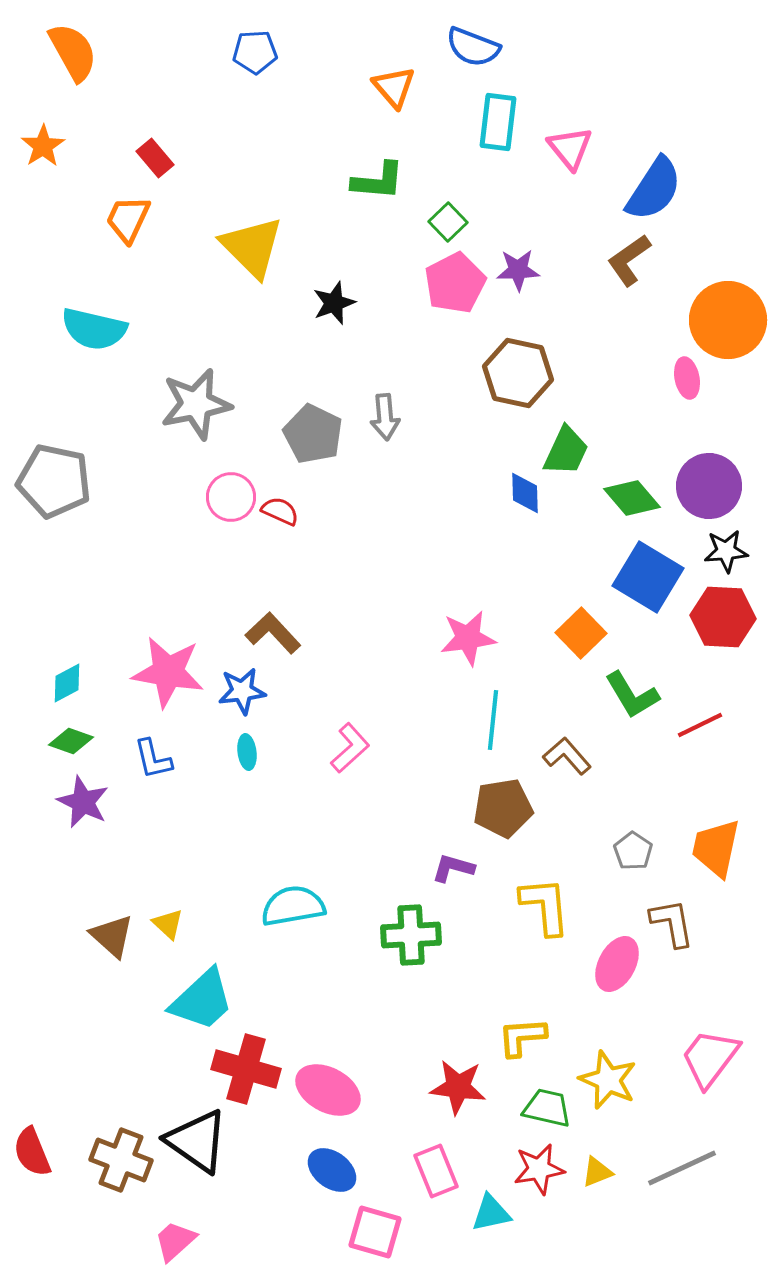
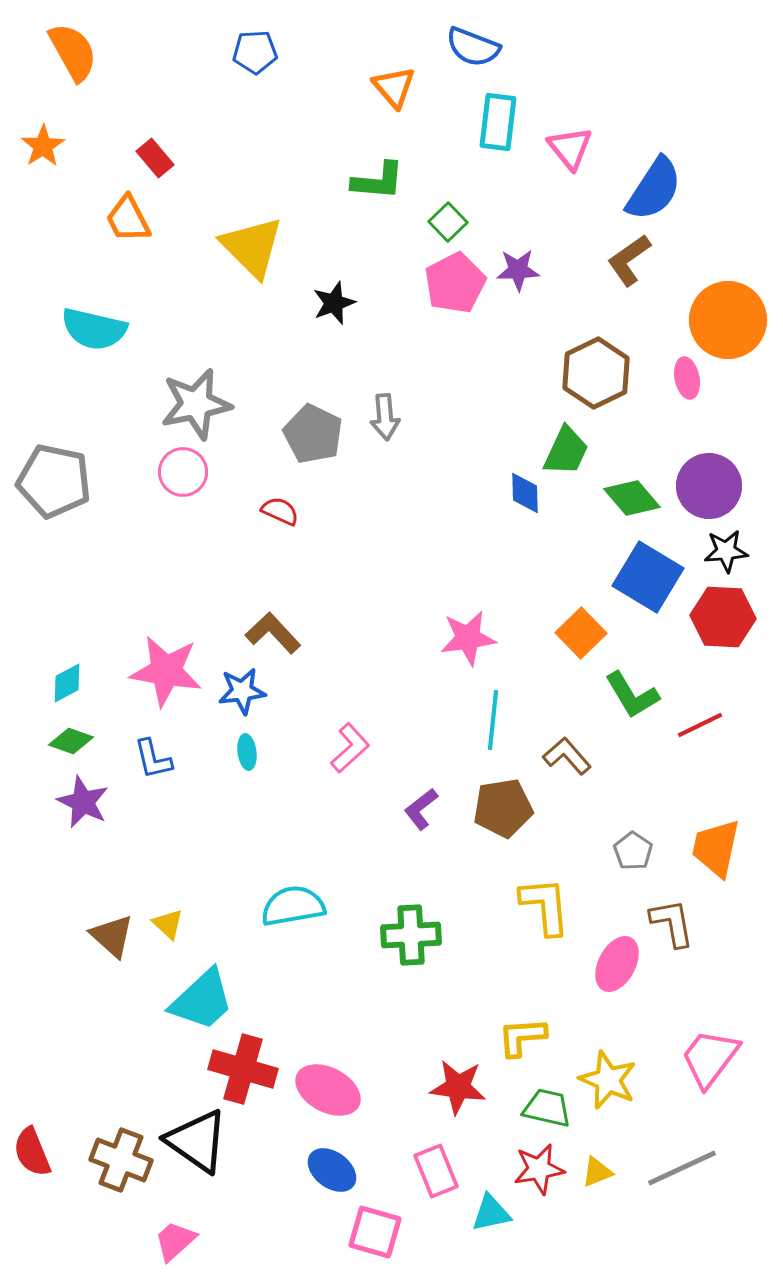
orange trapezoid at (128, 219): rotated 52 degrees counterclockwise
brown hexagon at (518, 373): moved 78 px right; rotated 22 degrees clockwise
pink circle at (231, 497): moved 48 px left, 25 px up
pink star at (168, 672): moved 2 px left, 1 px up
purple L-shape at (453, 868): moved 32 px left, 59 px up; rotated 54 degrees counterclockwise
red cross at (246, 1069): moved 3 px left
